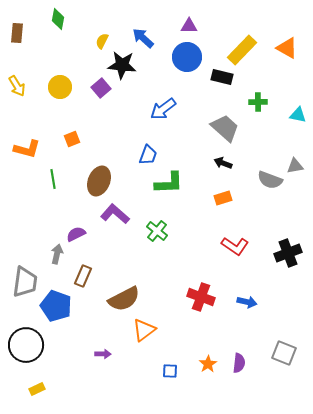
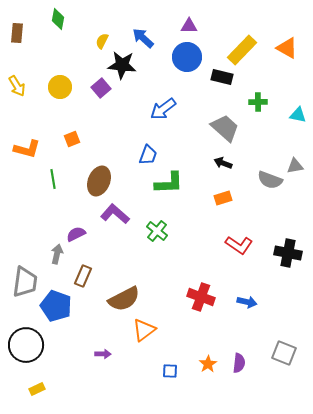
red L-shape at (235, 246): moved 4 px right, 1 px up
black cross at (288, 253): rotated 32 degrees clockwise
